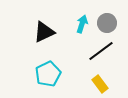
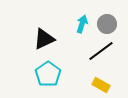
gray circle: moved 1 px down
black triangle: moved 7 px down
cyan pentagon: rotated 10 degrees counterclockwise
yellow rectangle: moved 1 px right, 1 px down; rotated 24 degrees counterclockwise
